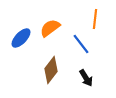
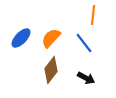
orange line: moved 2 px left, 4 px up
orange semicircle: moved 1 px right, 10 px down; rotated 10 degrees counterclockwise
blue line: moved 3 px right, 1 px up
black arrow: rotated 30 degrees counterclockwise
